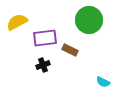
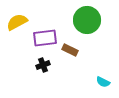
green circle: moved 2 px left
